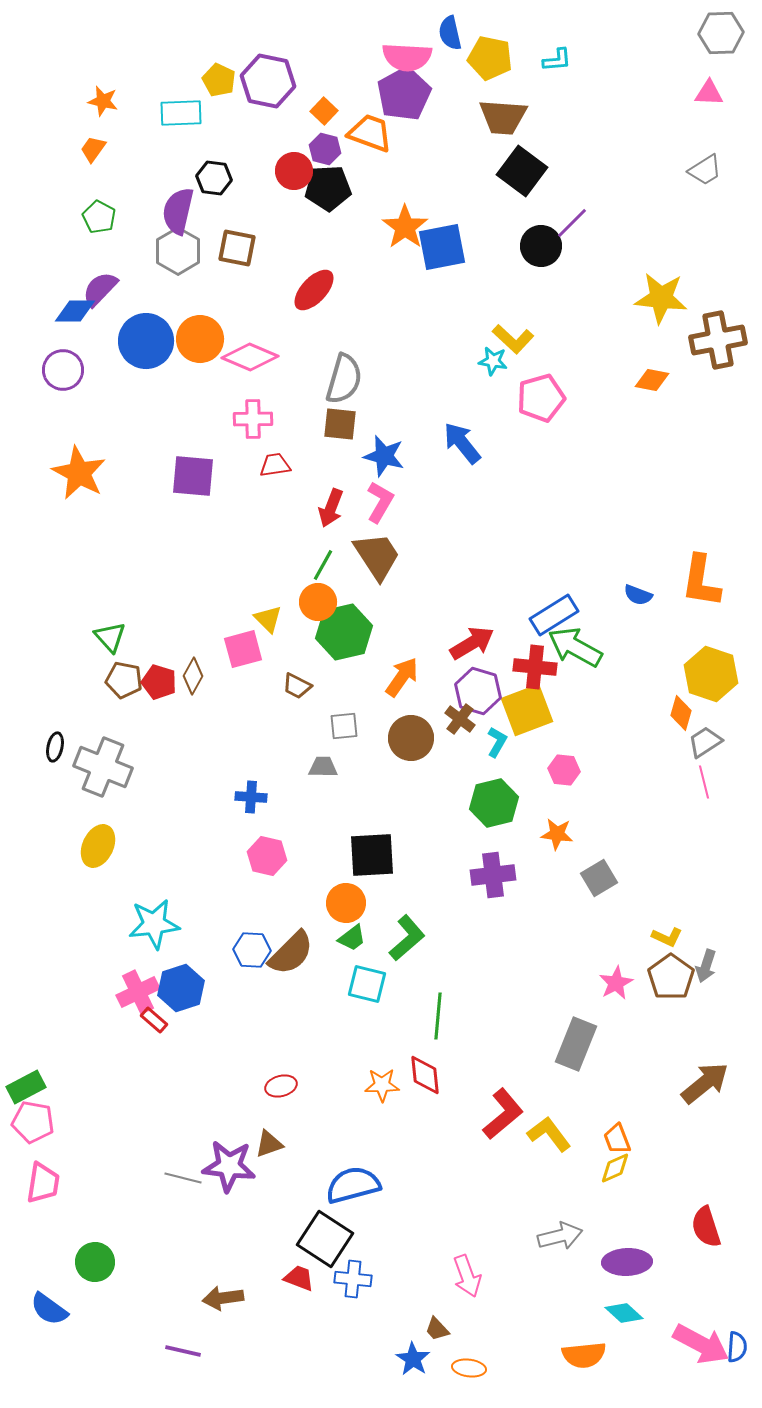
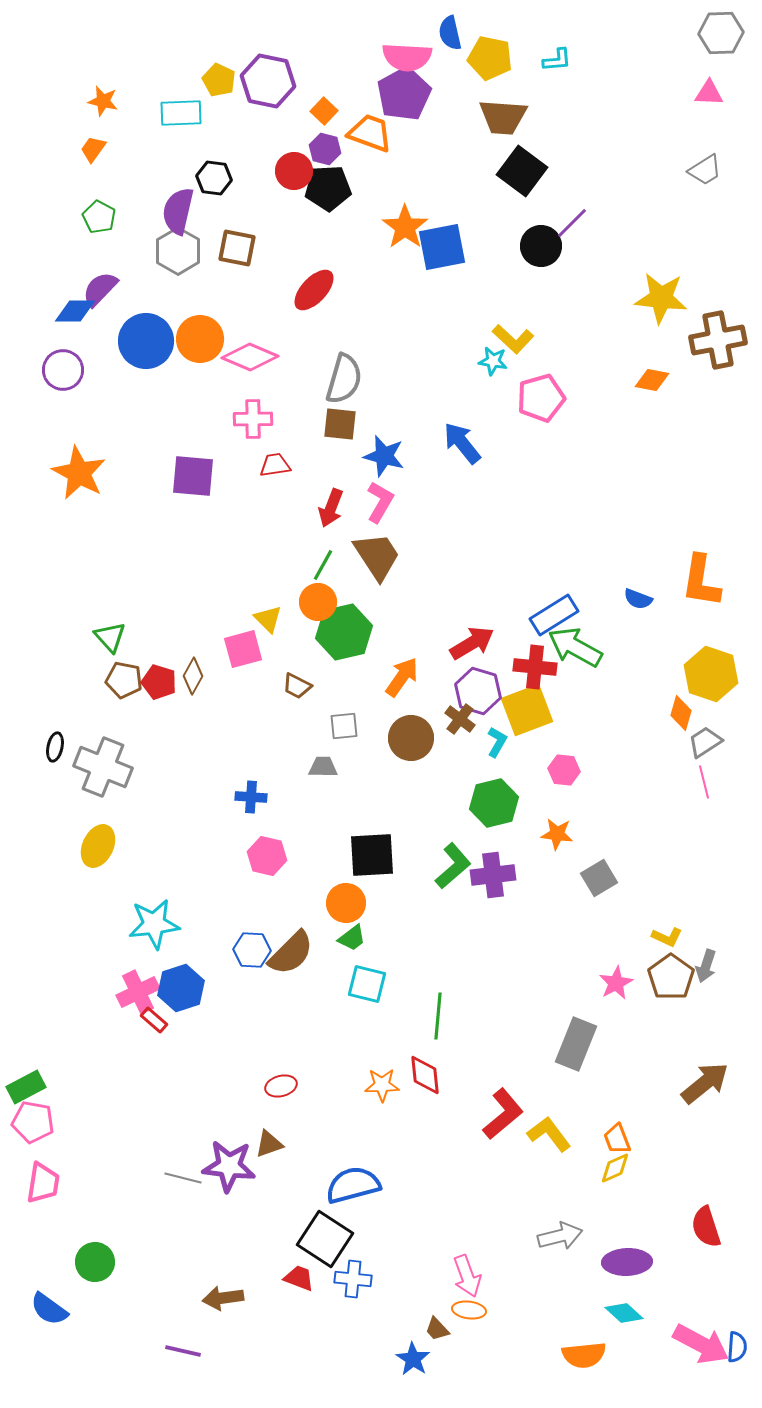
blue semicircle at (638, 595): moved 4 px down
green L-shape at (407, 938): moved 46 px right, 72 px up
orange ellipse at (469, 1368): moved 58 px up
